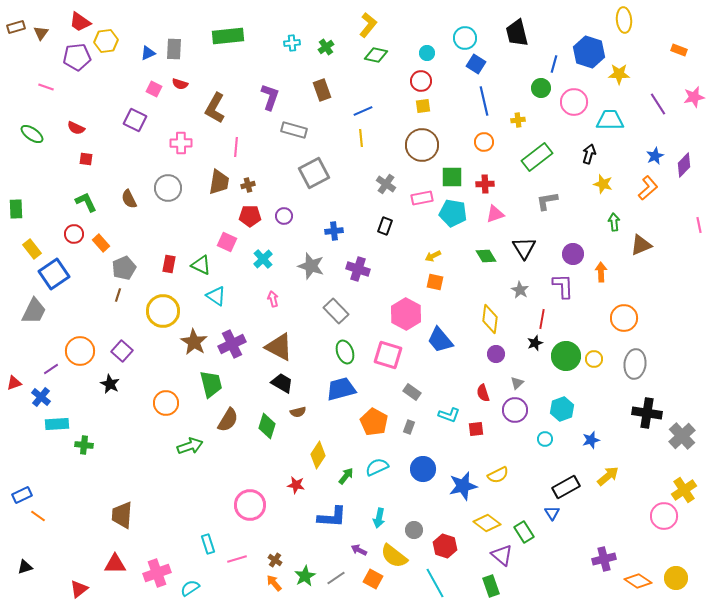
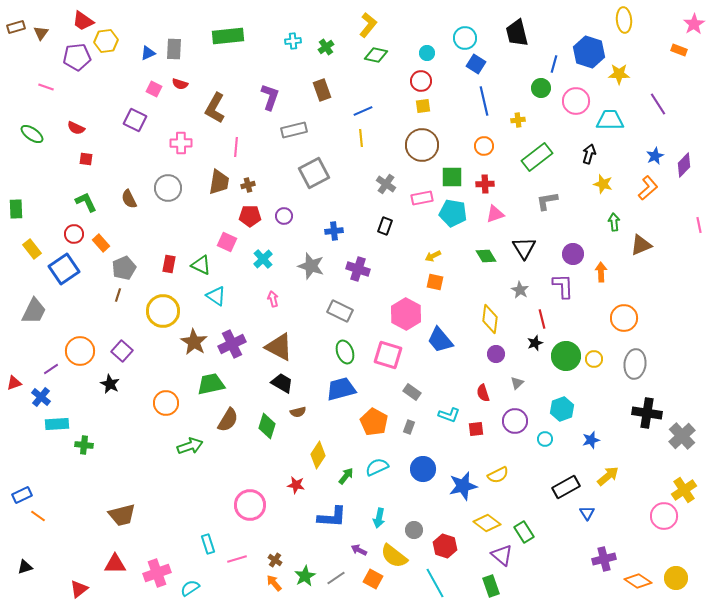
red trapezoid at (80, 22): moved 3 px right, 1 px up
cyan cross at (292, 43): moved 1 px right, 2 px up
pink star at (694, 97): moved 73 px up; rotated 20 degrees counterclockwise
pink circle at (574, 102): moved 2 px right, 1 px up
gray rectangle at (294, 130): rotated 30 degrees counterclockwise
orange circle at (484, 142): moved 4 px down
blue square at (54, 274): moved 10 px right, 5 px up
gray rectangle at (336, 311): moved 4 px right; rotated 20 degrees counterclockwise
red line at (542, 319): rotated 24 degrees counterclockwise
green trapezoid at (211, 384): rotated 88 degrees counterclockwise
purple circle at (515, 410): moved 11 px down
blue triangle at (552, 513): moved 35 px right
brown trapezoid at (122, 515): rotated 108 degrees counterclockwise
